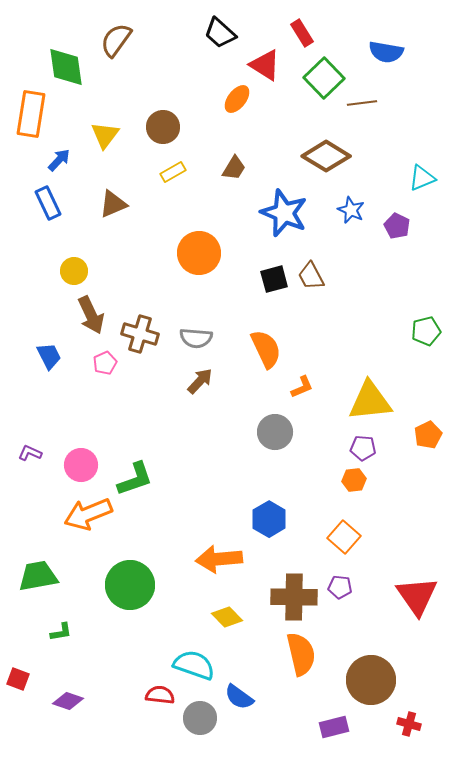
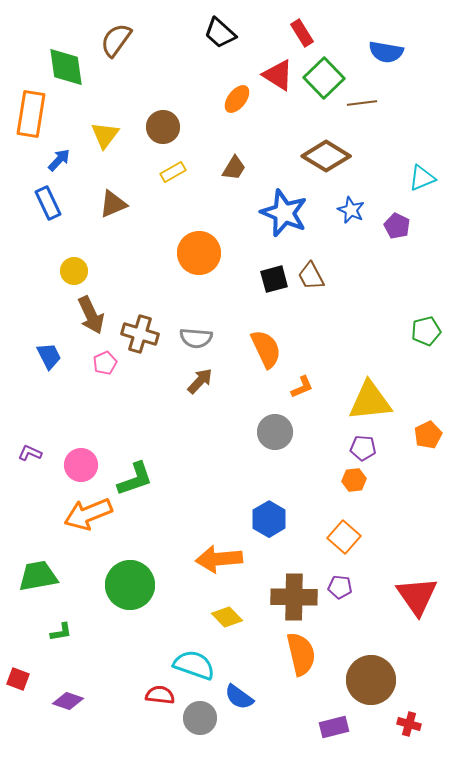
red triangle at (265, 65): moved 13 px right, 10 px down
